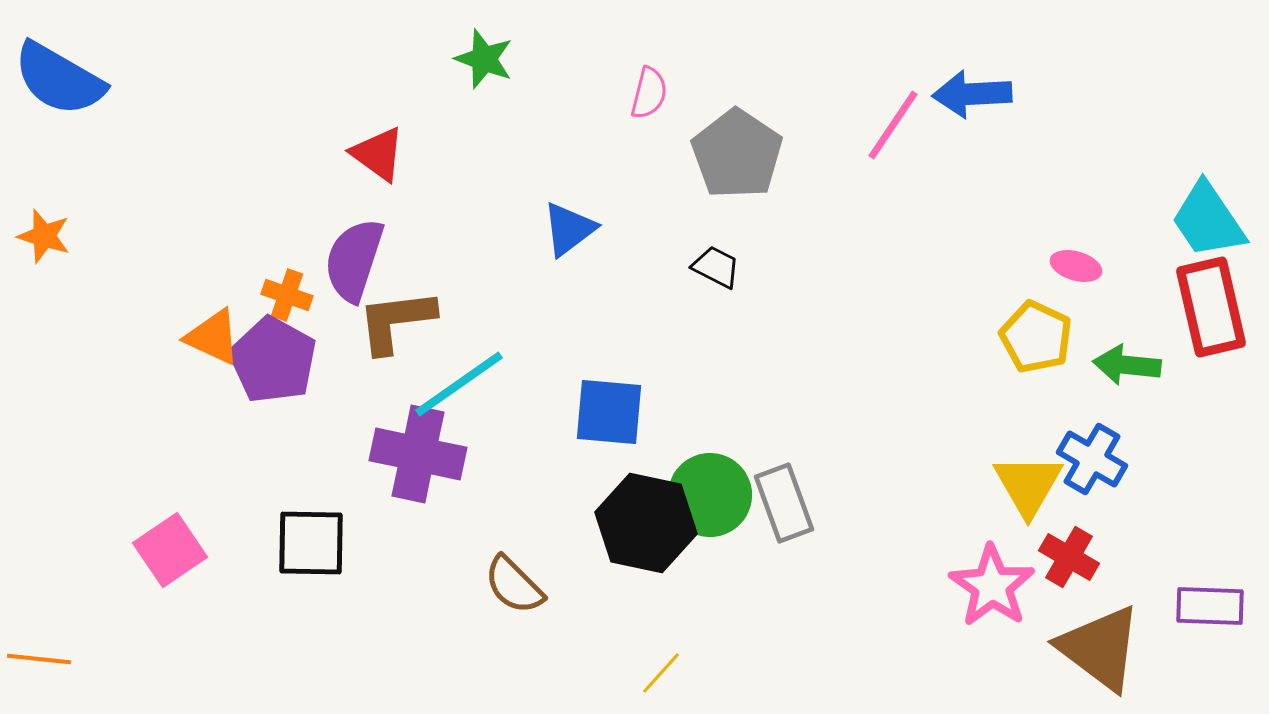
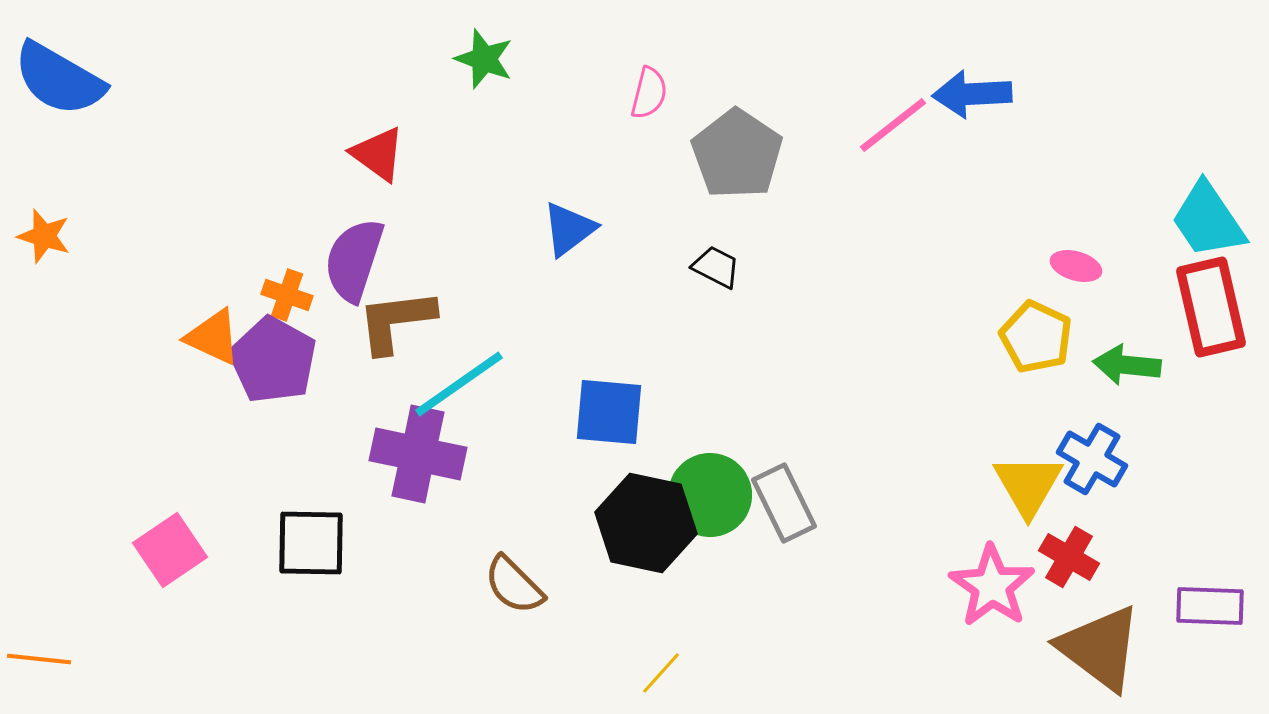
pink line: rotated 18 degrees clockwise
gray rectangle: rotated 6 degrees counterclockwise
